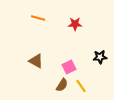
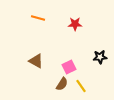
brown semicircle: moved 1 px up
